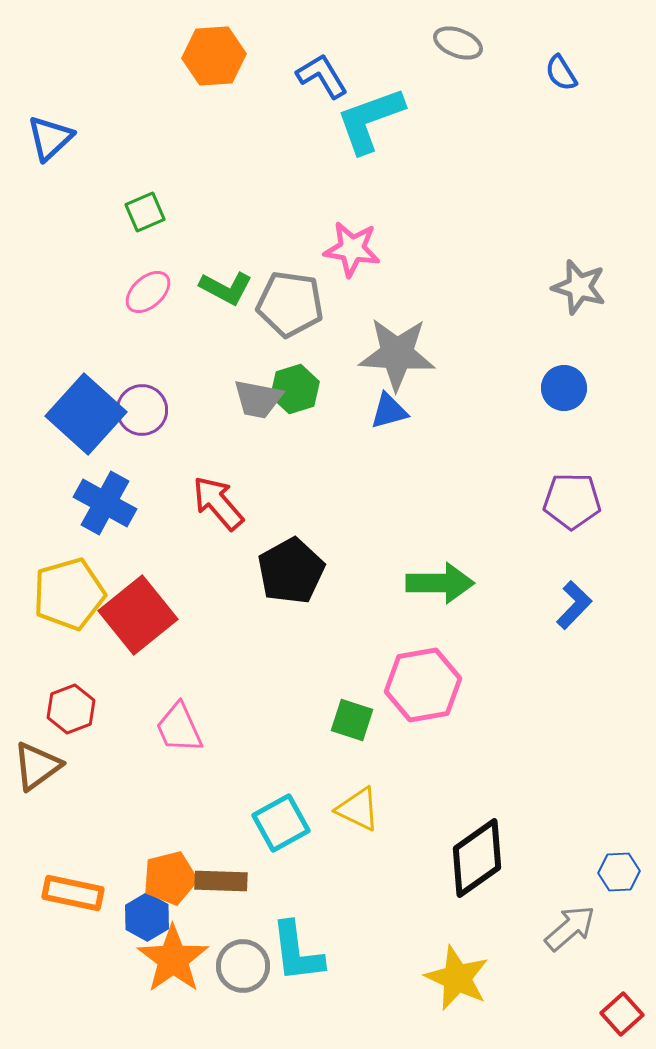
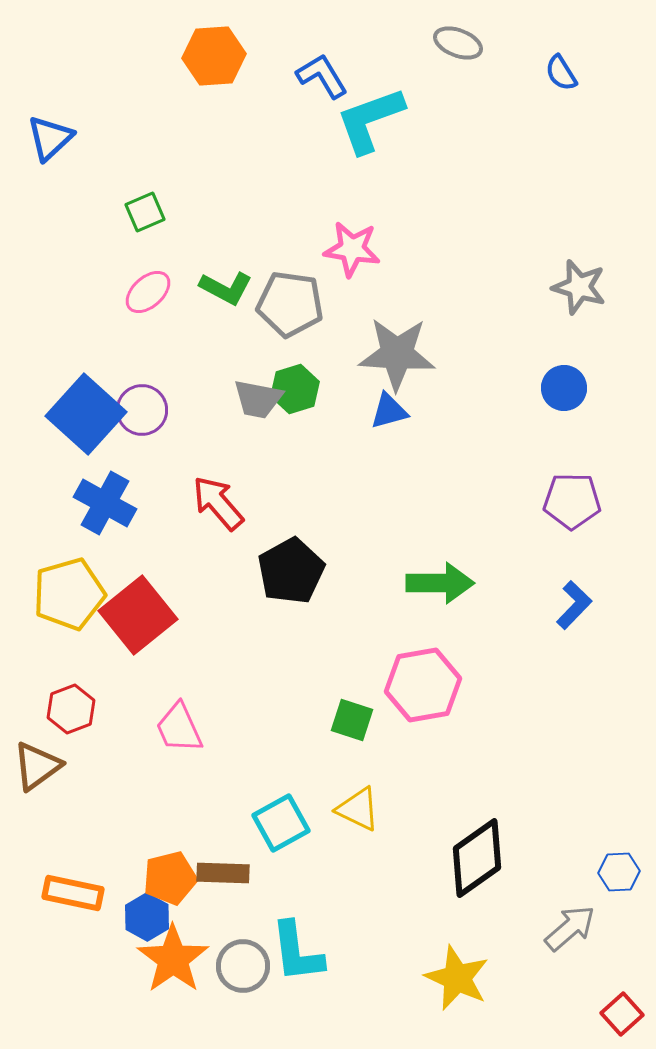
brown rectangle at (221, 881): moved 2 px right, 8 px up
